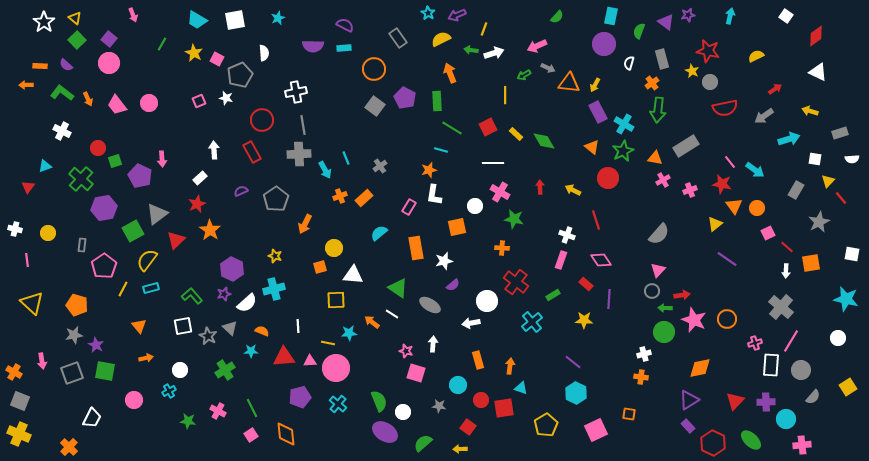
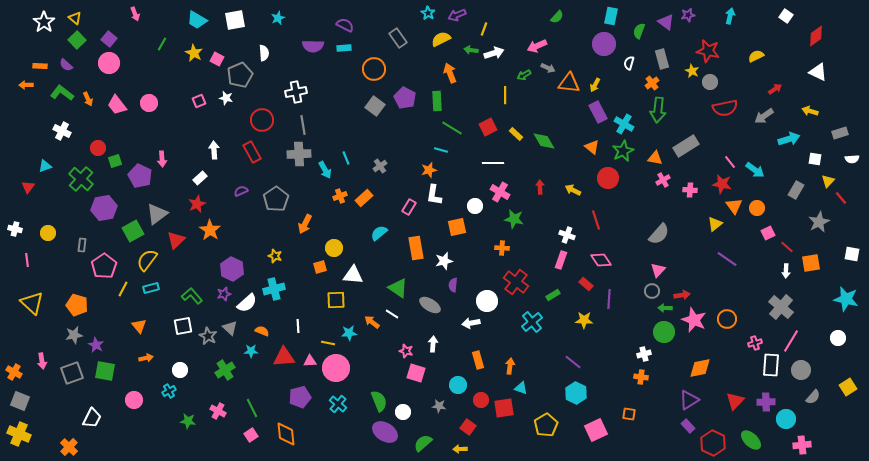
pink arrow at (133, 15): moved 2 px right, 1 px up
pink cross at (690, 190): rotated 24 degrees clockwise
purple semicircle at (453, 285): rotated 136 degrees clockwise
